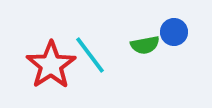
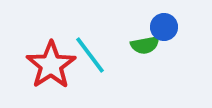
blue circle: moved 10 px left, 5 px up
